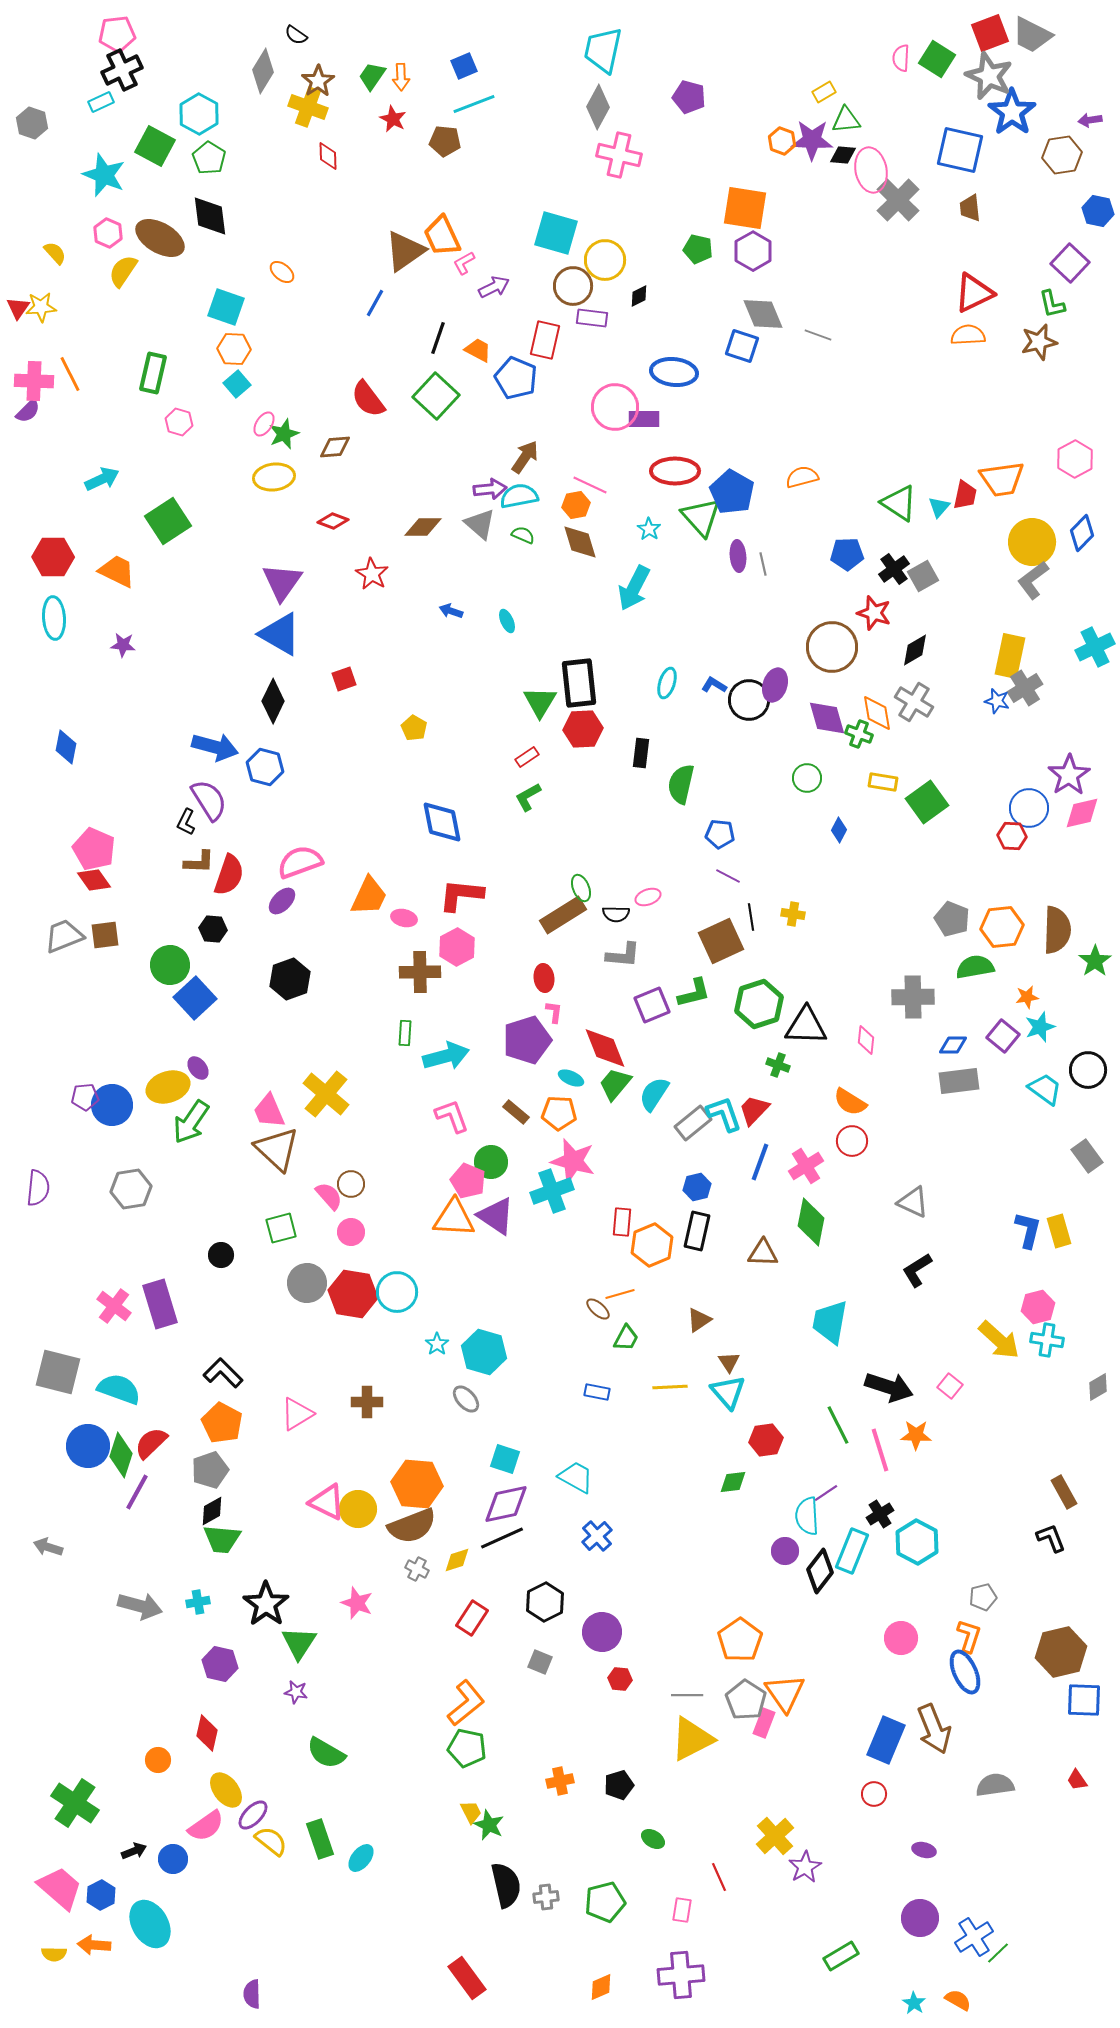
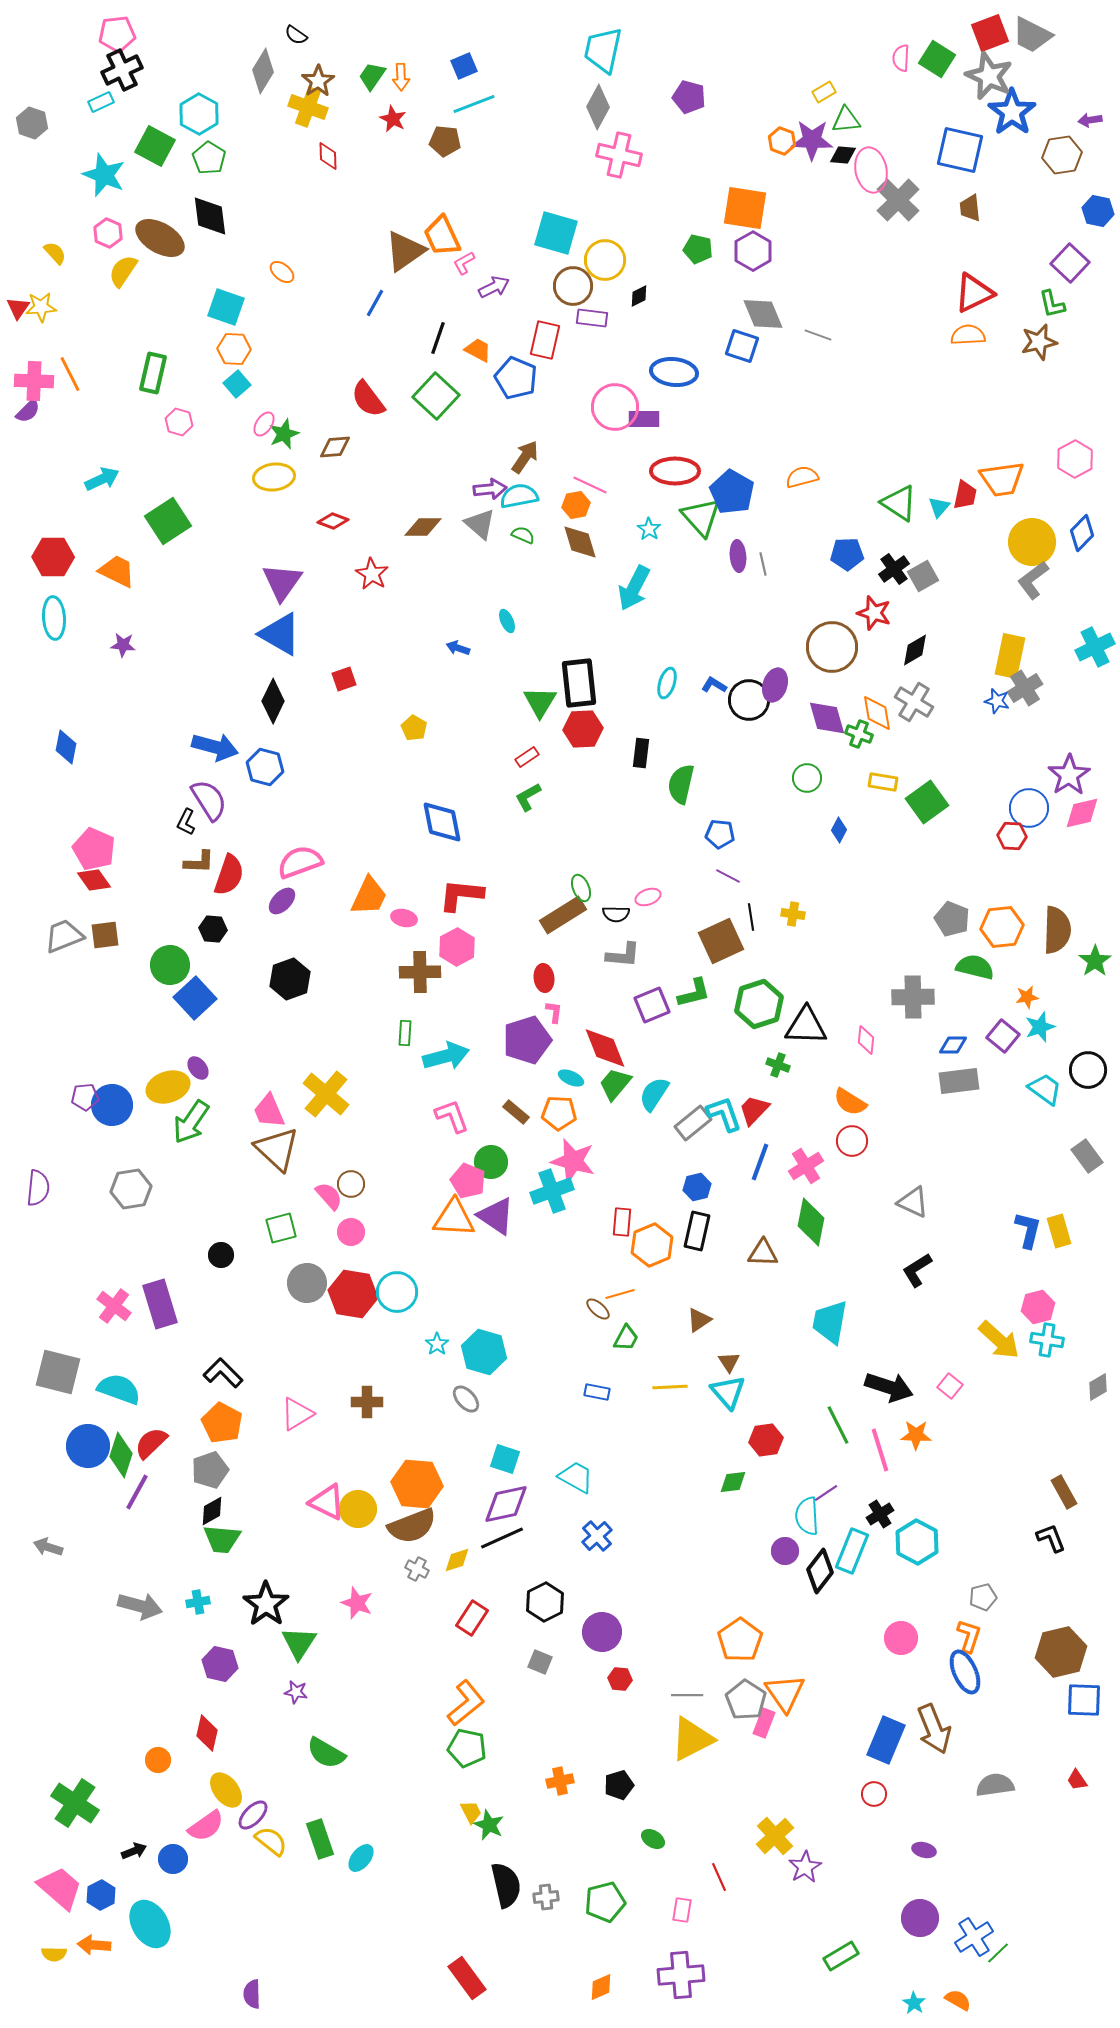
blue arrow at (451, 611): moved 7 px right, 37 px down
green semicircle at (975, 967): rotated 24 degrees clockwise
